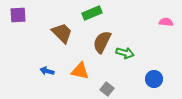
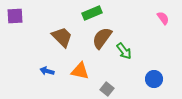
purple square: moved 3 px left, 1 px down
pink semicircle: moved 3 px left, 4 px up; rotated 48 degrees clockwise
brown trapezoid: moved 4 px down
brown semicircle: moved 4 px up; rotated 10 degrees clockwise
green arrow: moved 1 px left, 2 px up; rotated 36 degrees clockwise
